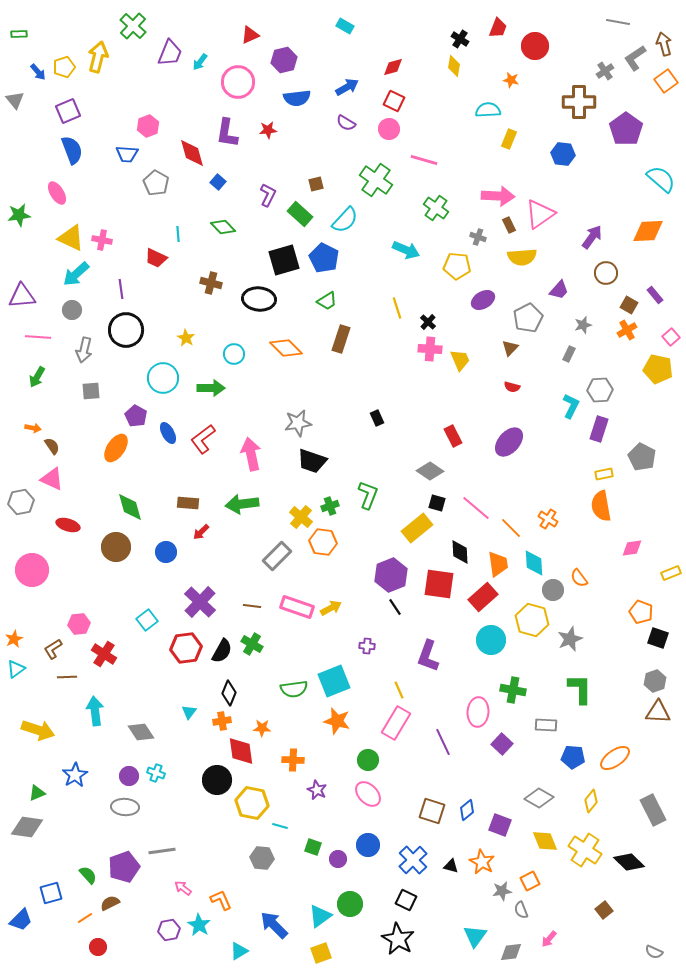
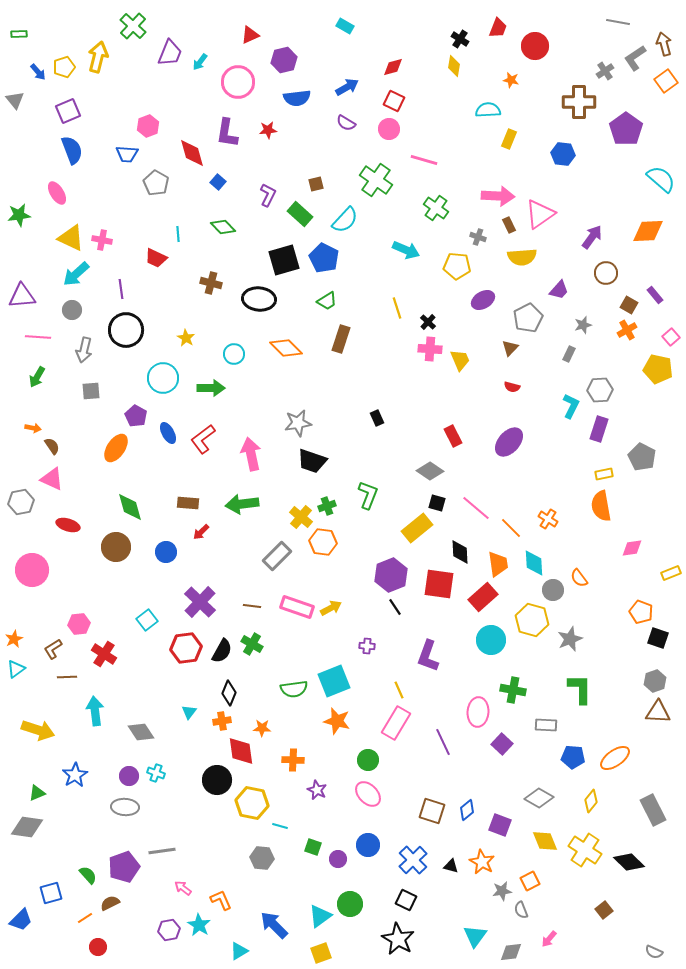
green cross at (330, 506): moved 3 px left
